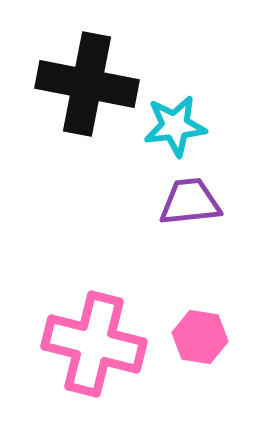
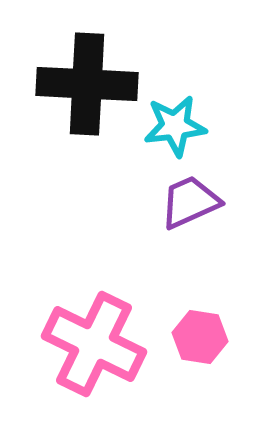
black cross: rotated 8 degrees counterclockwise
purple trapezoid: rotated 18 degrees counterclockwise
pink cross: rotated 12 degrees clockwise
